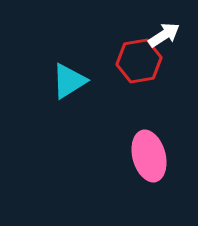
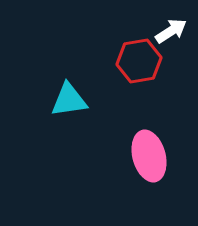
white arrow: moved 7 px right, 4 px up
cyan triangle: moved 19 px down; rotated 24 degrees clockwise
